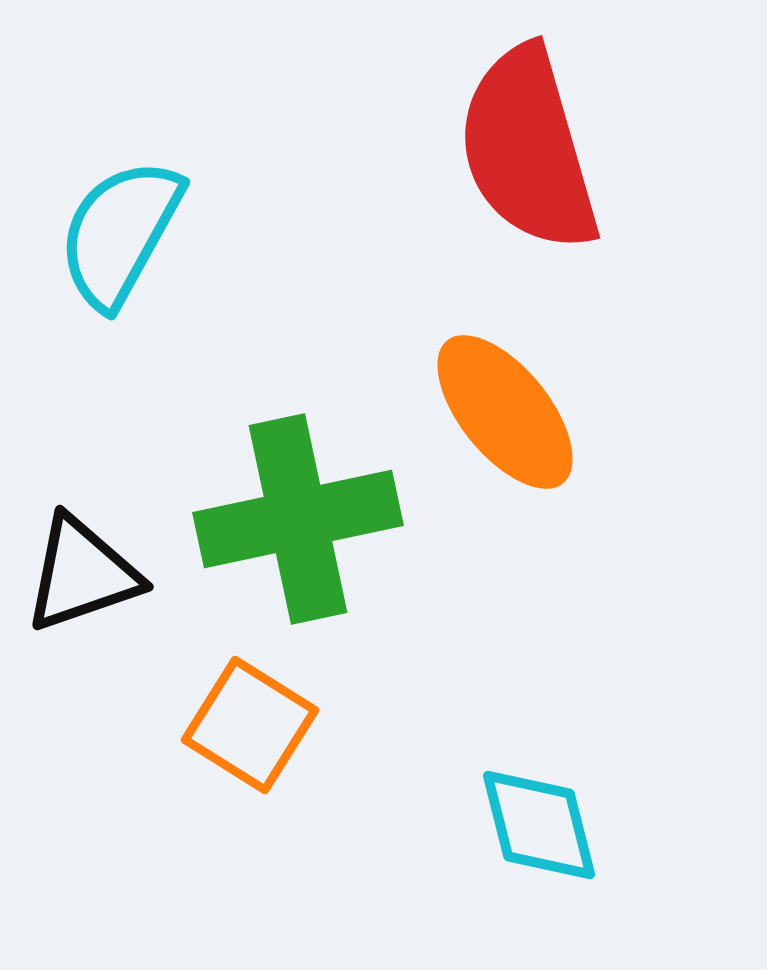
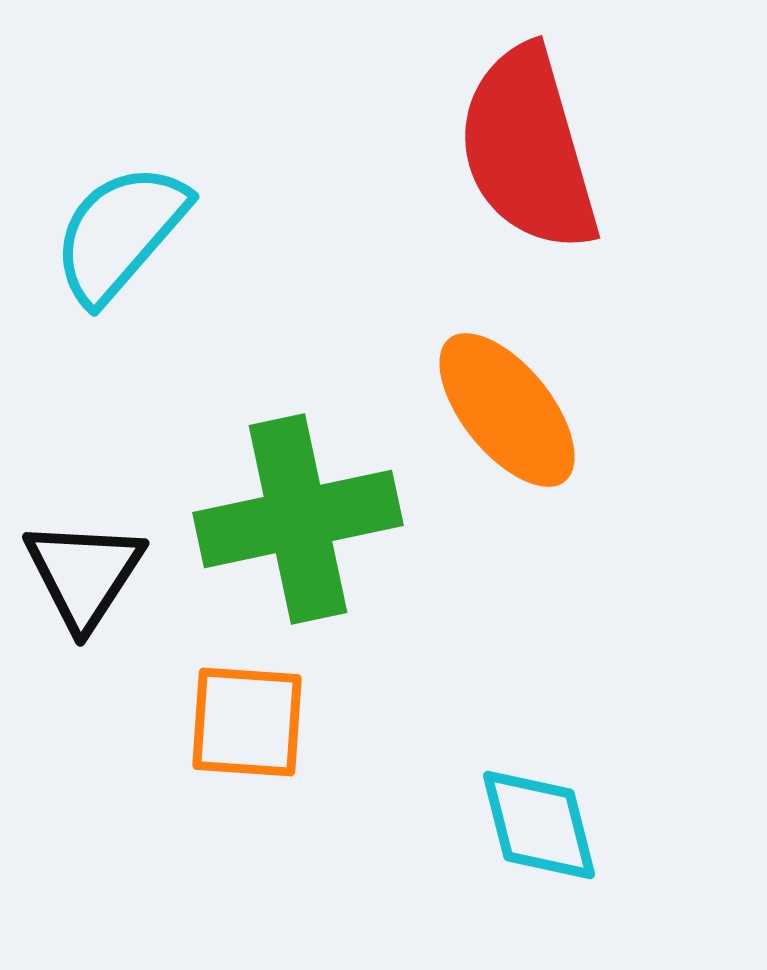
cyan semicircle: rotated 12 degrees clockwise
orange ellipse: moved 2 px right, 2 px up
black triangle: moved 2 px right; rotated 38 degrees counterclockwise
orange square: moved 3 px left, 3 px up; rotated 28 degrees counterclockwise
